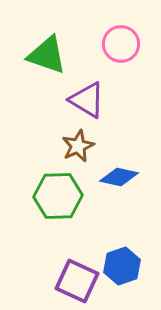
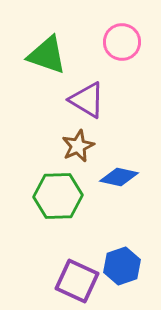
pink circle: moved 1 px right, 2 px up
